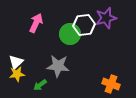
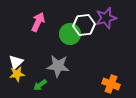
pink arrow: moved 2 px right, 1 px up
